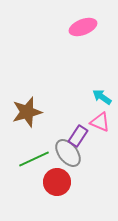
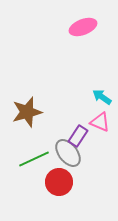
red circle: moved 2 px right
